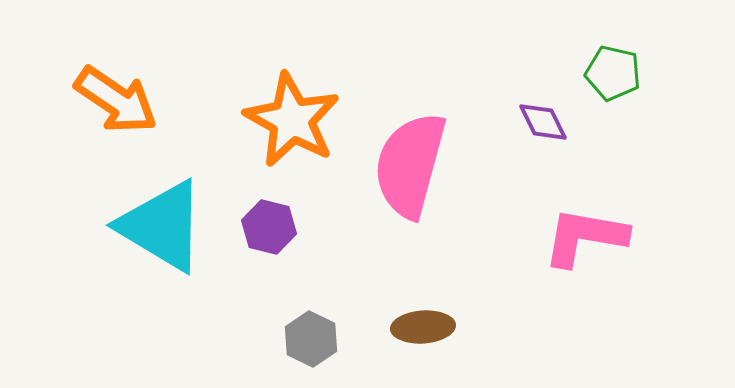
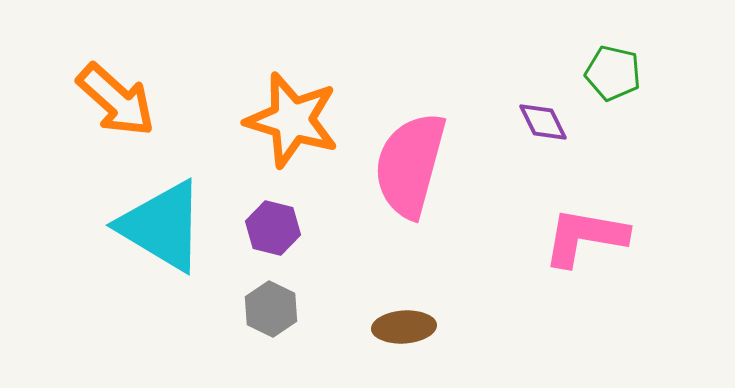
orange arrow: rotated 8 degrees clockwise
orange star: rotated 12 degrees counterclockwise
purple hexagon: moved 4 px right, 1 px down
brown ellipse: moved 19 px left
gray hexagon: moved 40 px left, 30 px up
